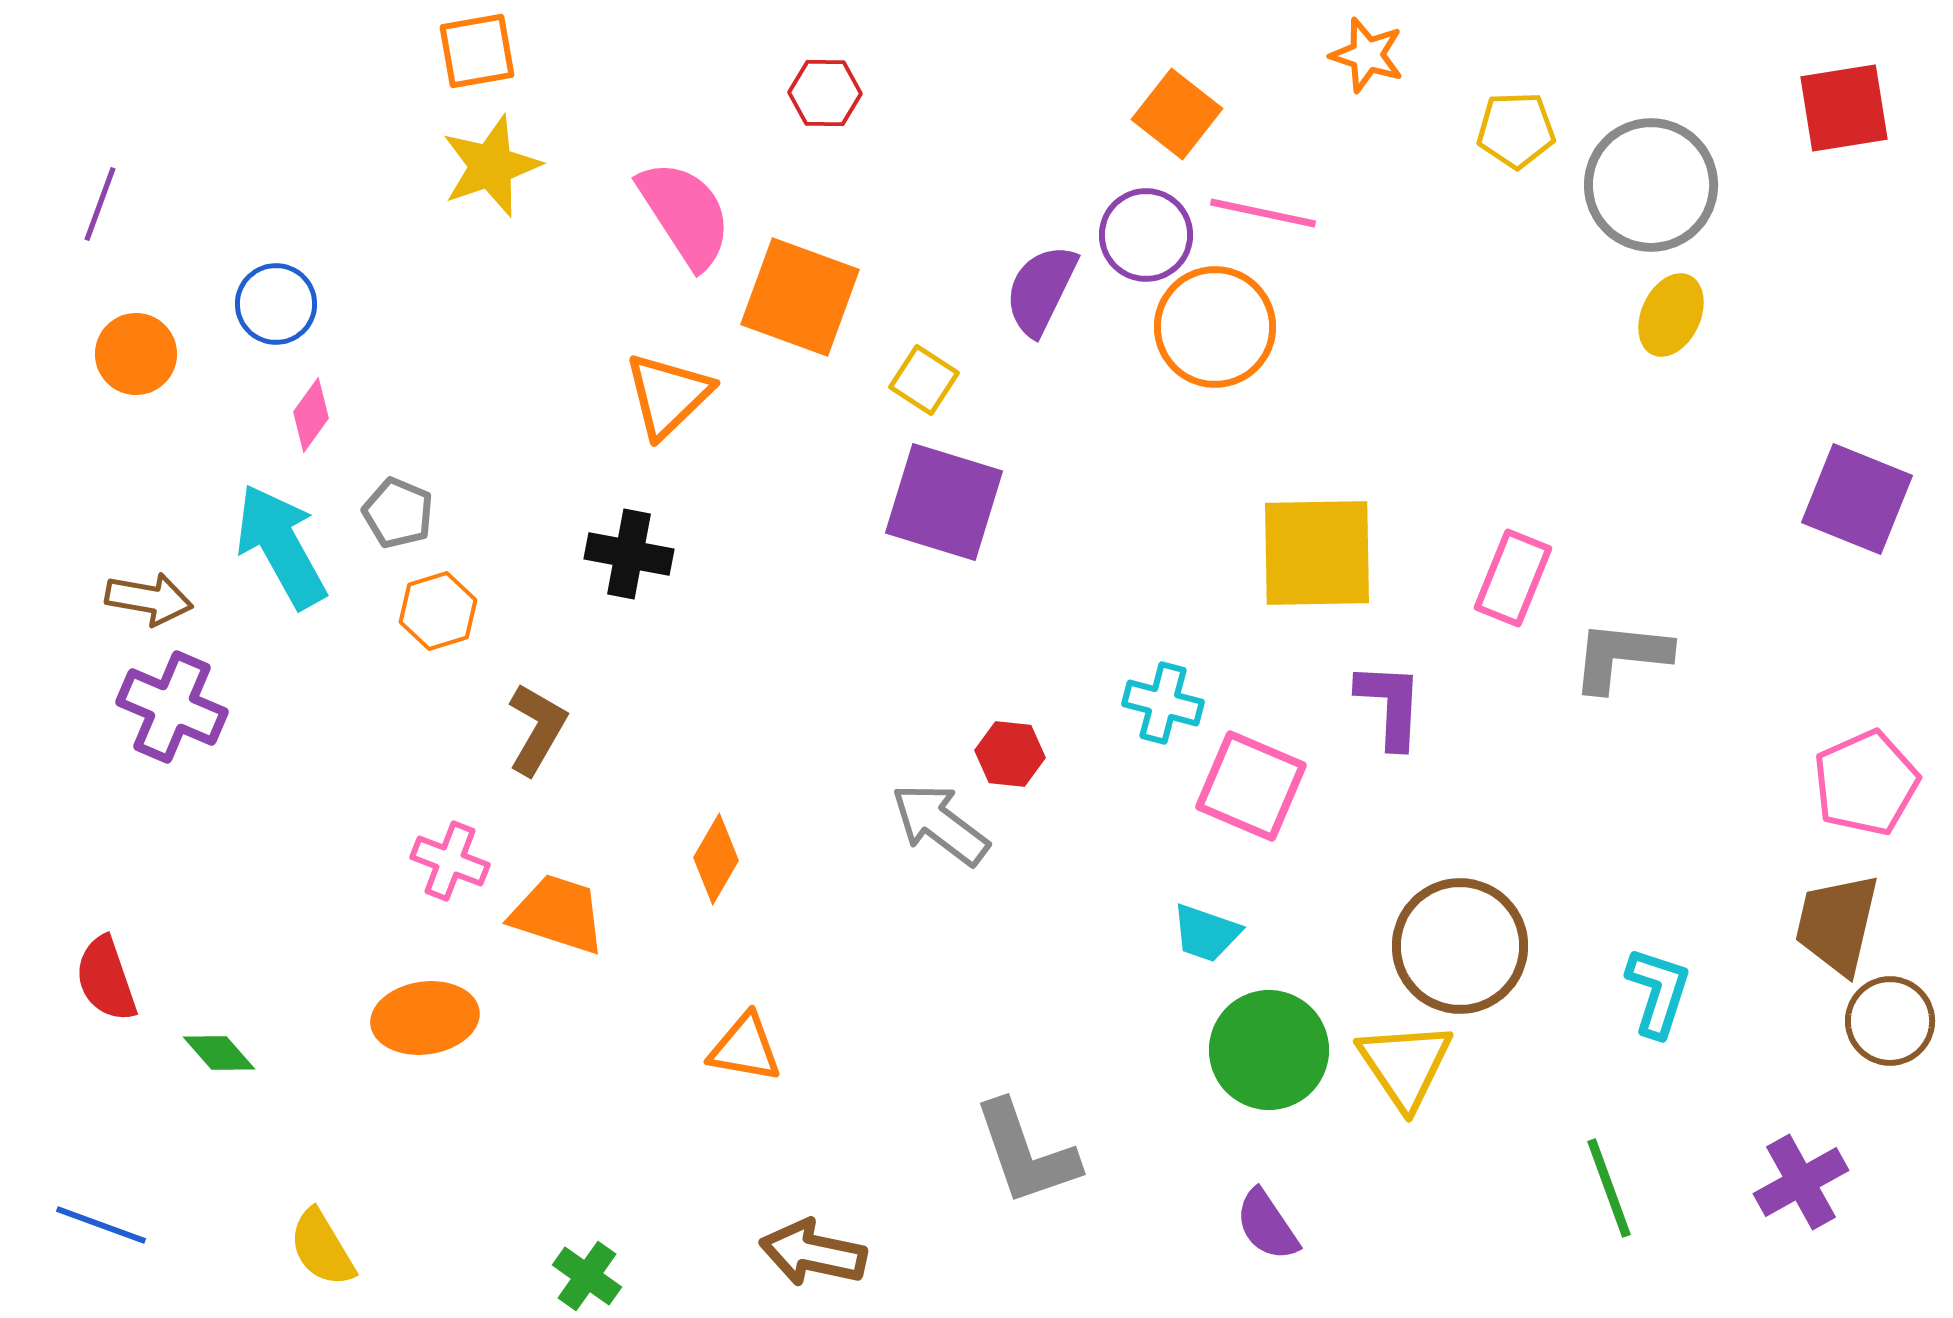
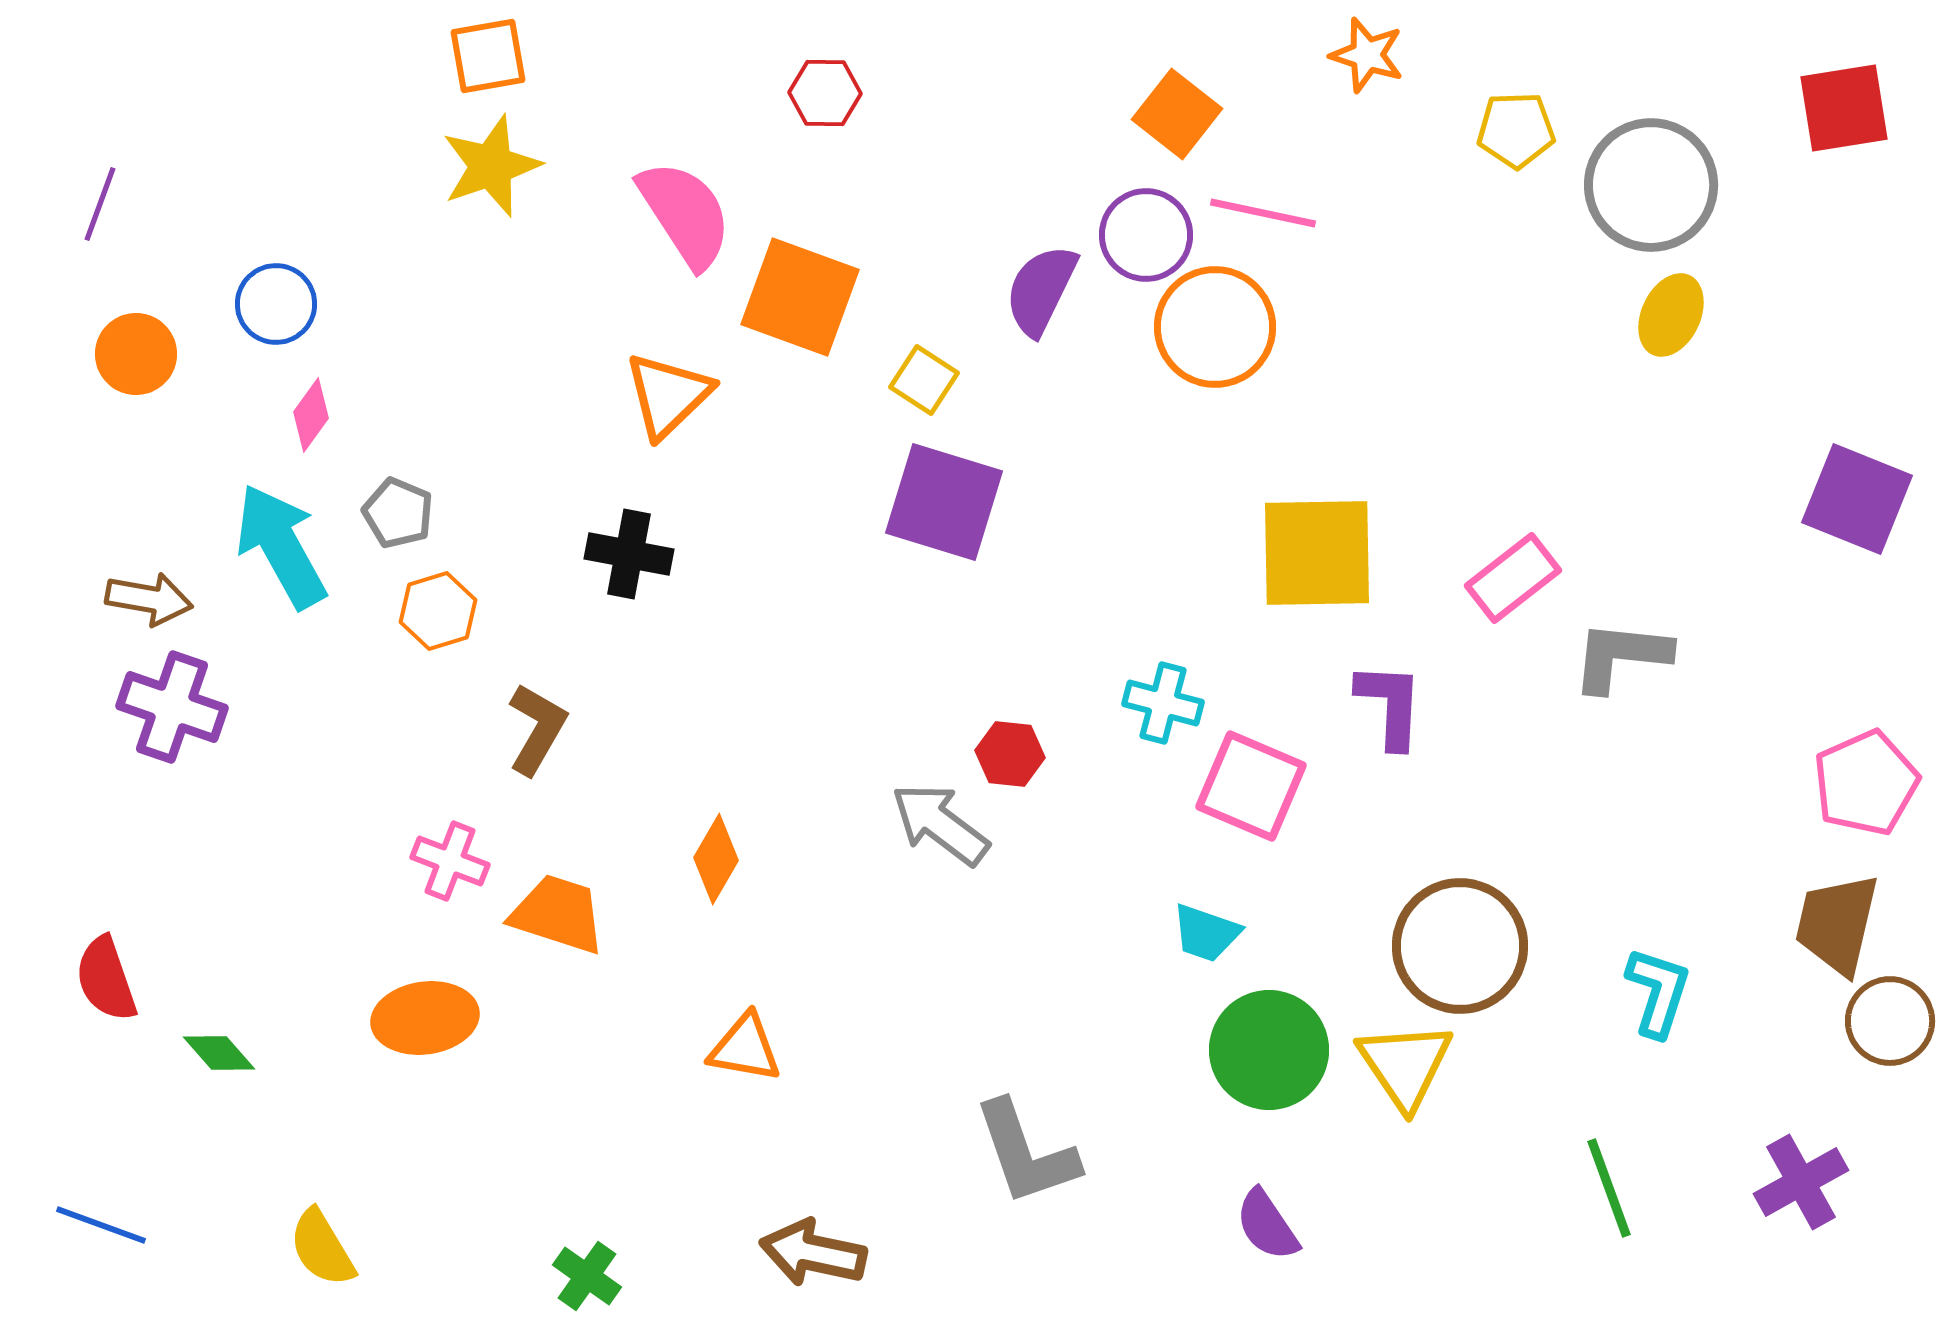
orange square at (477, 51): moved 11 px right, 5 px down
pink rectangle at (1513, 578): rotated 30 degrees clockwise
purple cross at (172, 707): rotated 4 degrees counterclockwise
